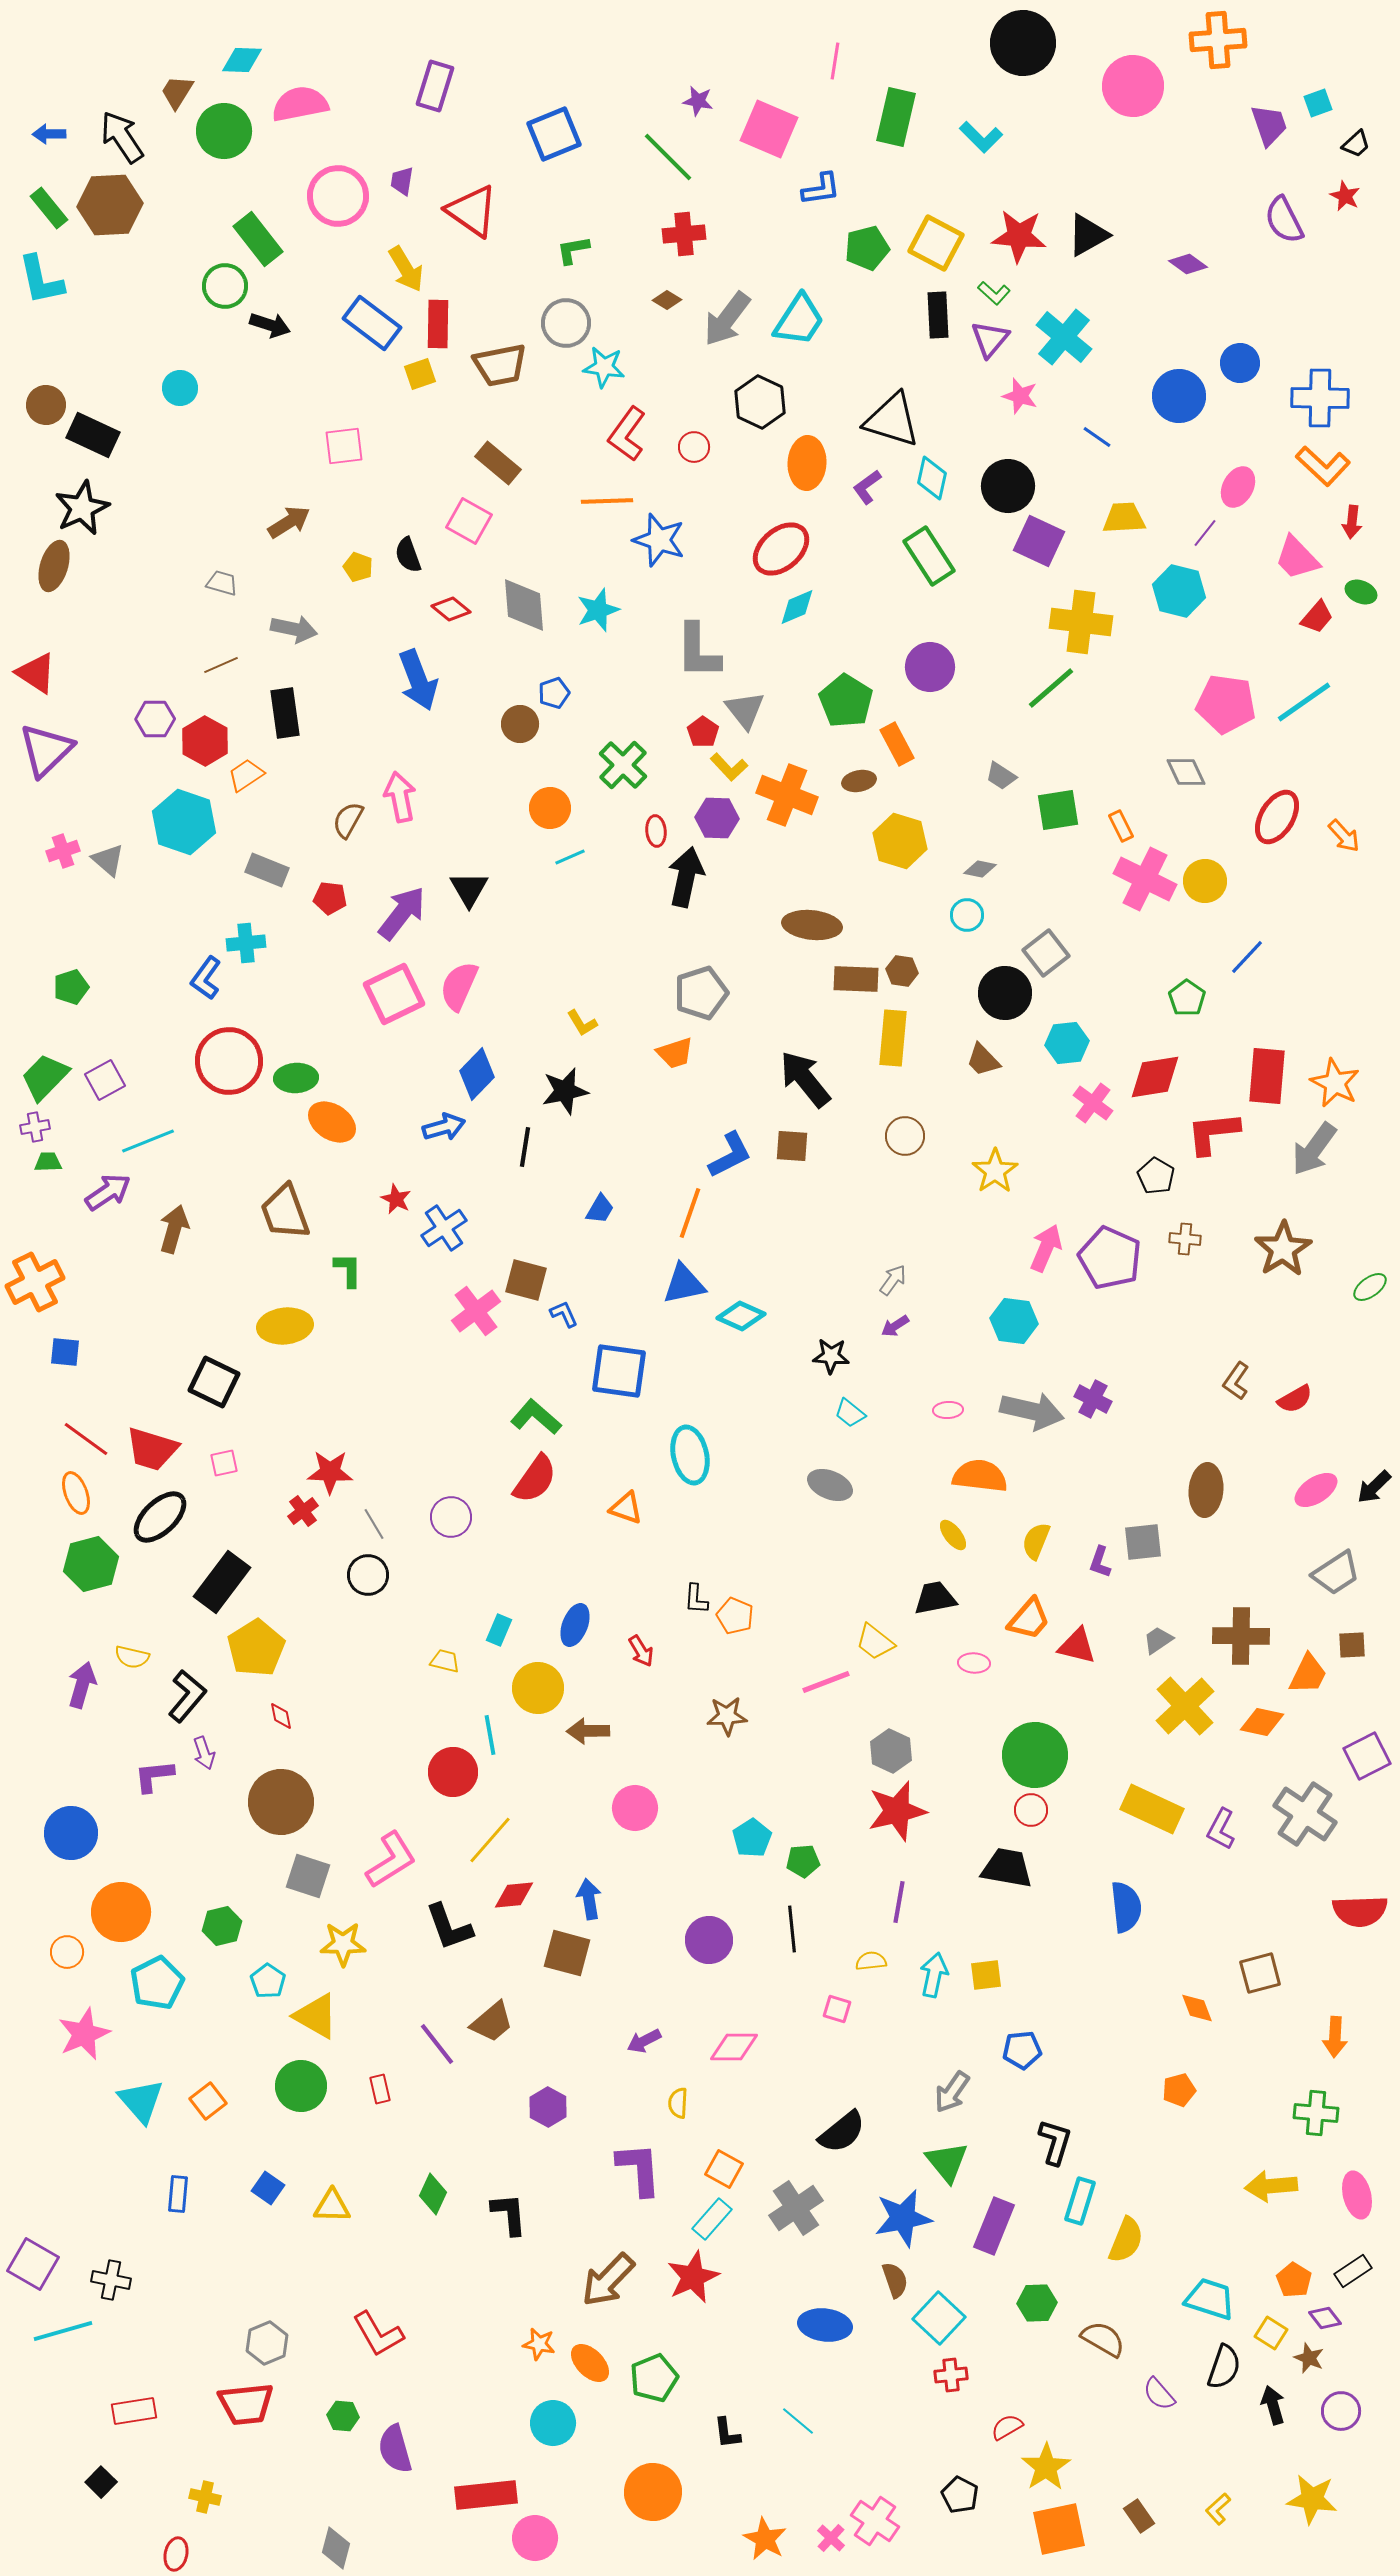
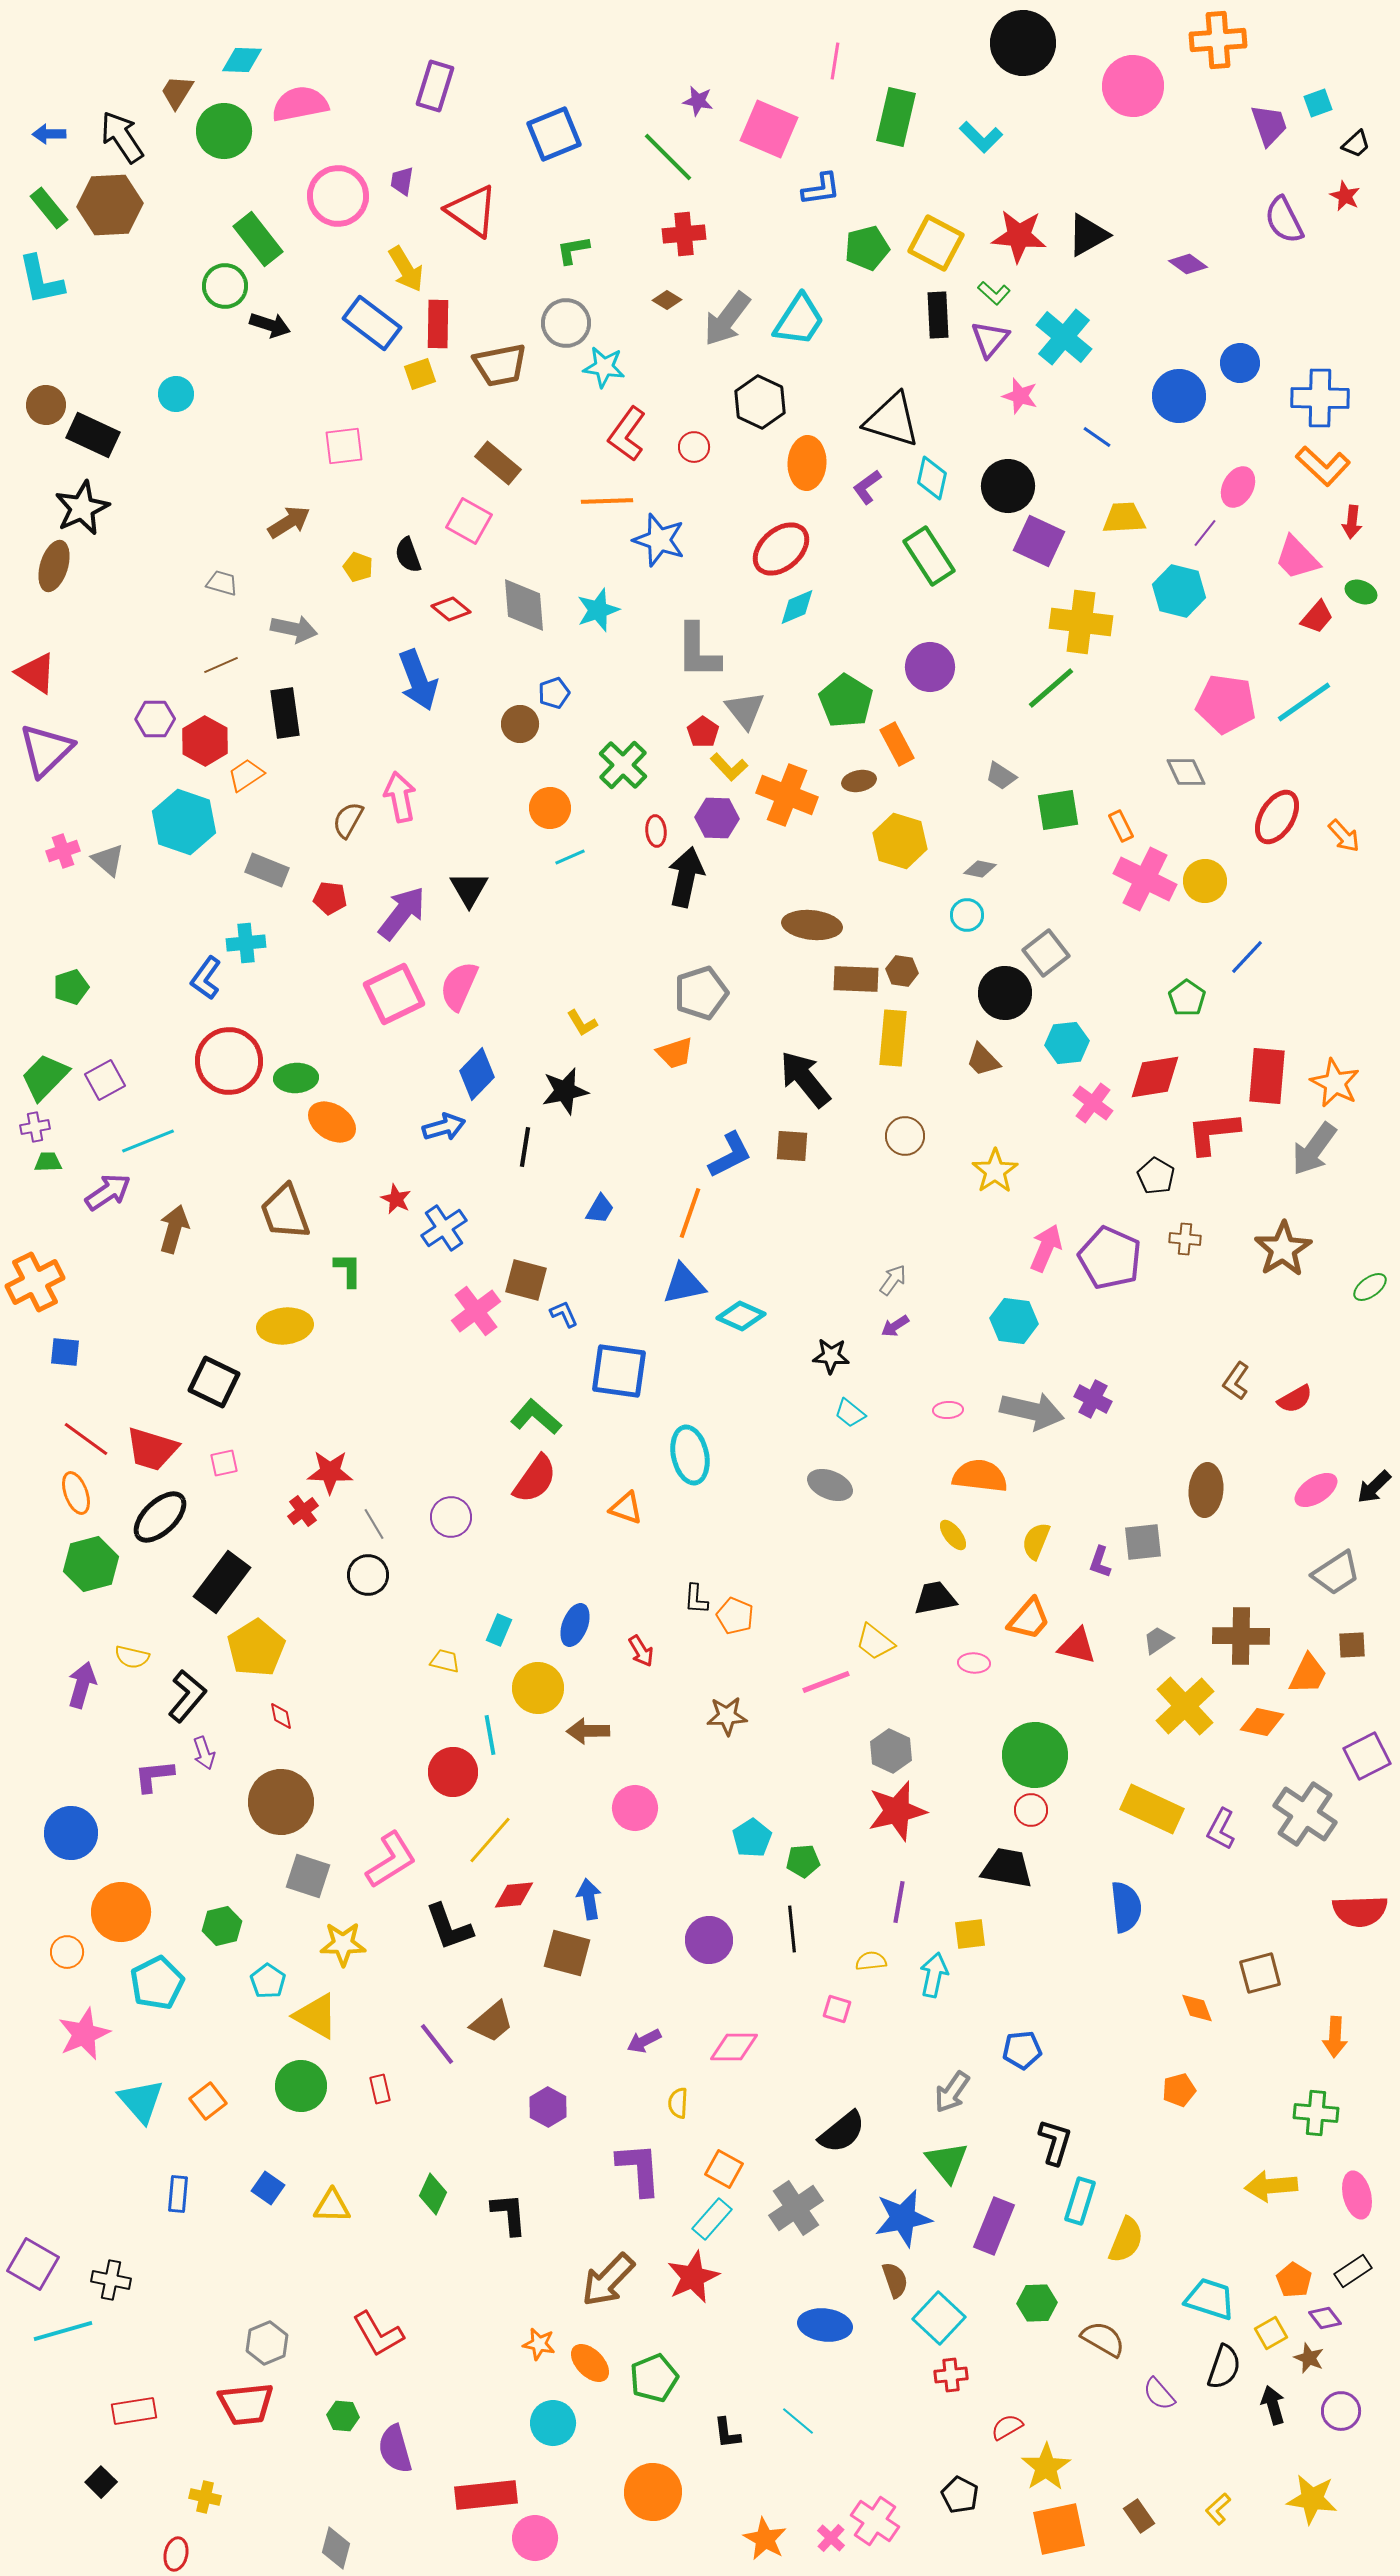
cyan circle at (180, 388): moved 4 px left, 6 px down
yellow square at (986, 1975): moved 16 px left, 41 px up
yellow square at (1271, 2333): rotated 28 degrees clockwise
